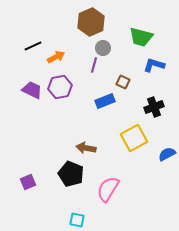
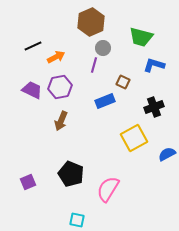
brown arrow: moved 25 px left, 27 px up; rotated 78 degrees counterclockwise
